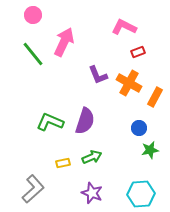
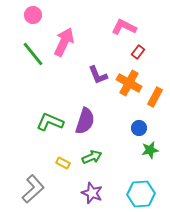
red rectangle: rotated 32 degrees counterclockwise
yellow rectangle: rotated 40 degrees clockwise
